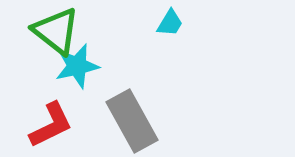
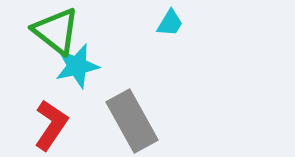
red L-shape: rotated 30 degrees counterclockwise
